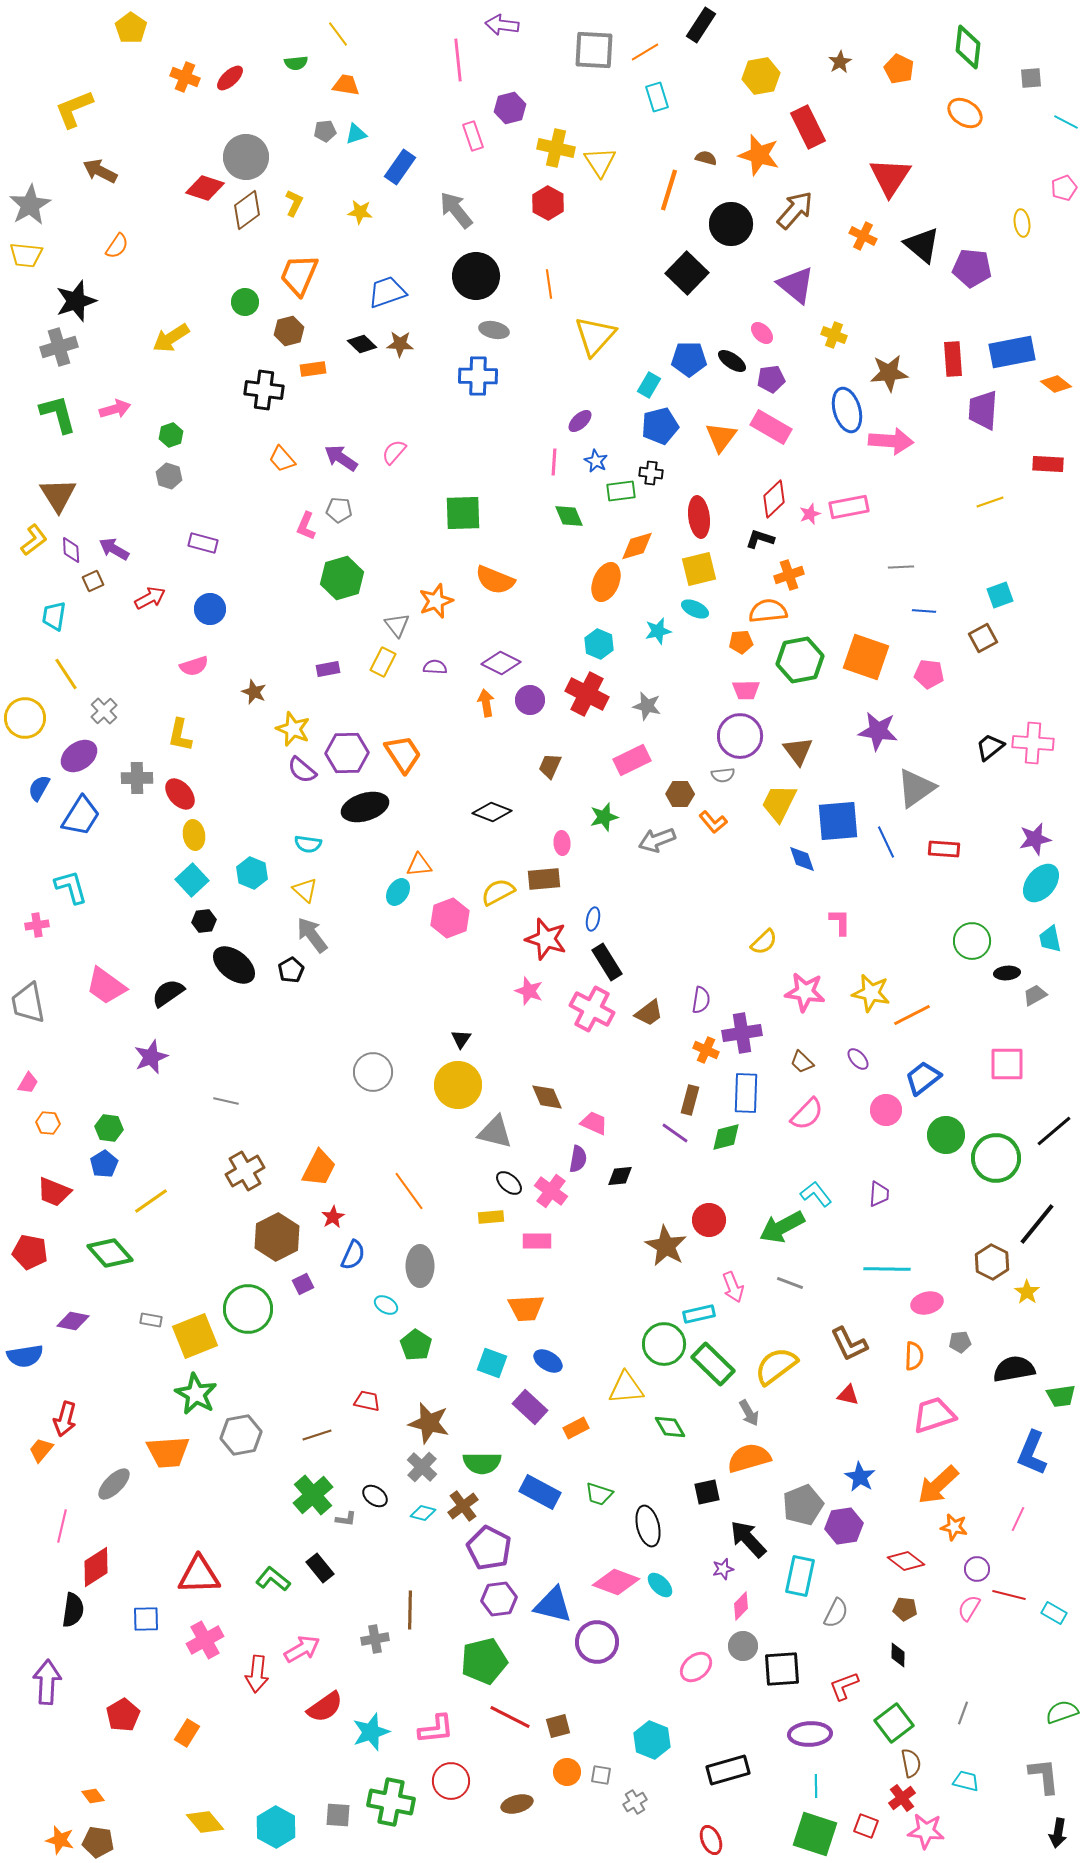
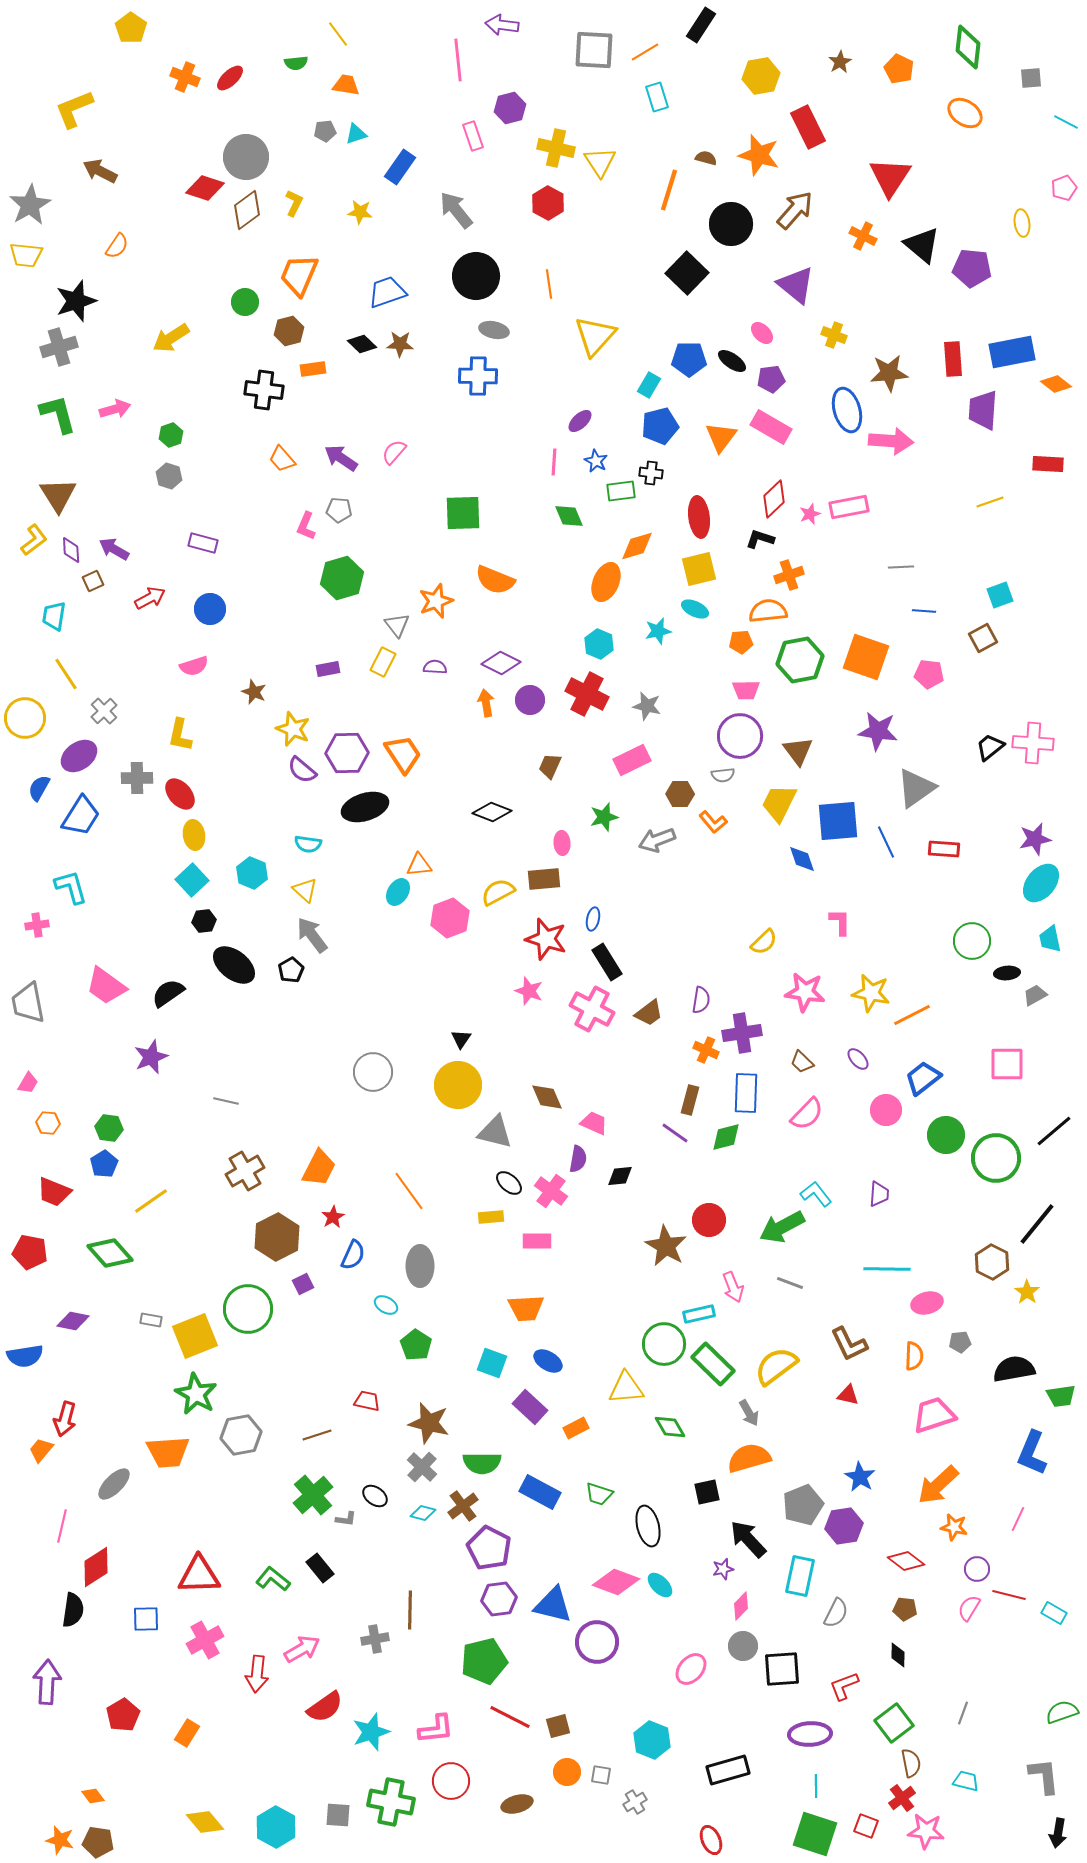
pink ellipse at (696, 1667): moved 5 px left, 2 px down; rotated 8 degrees counterclockwise
